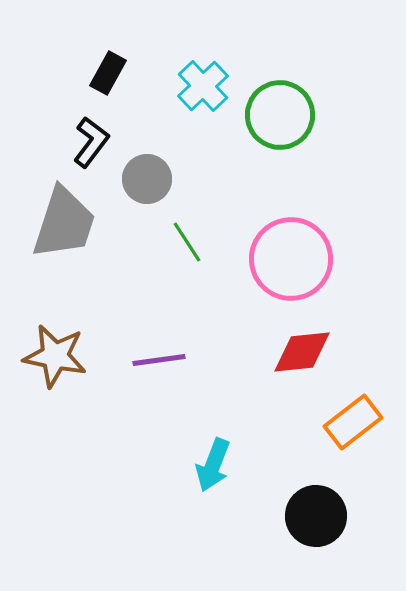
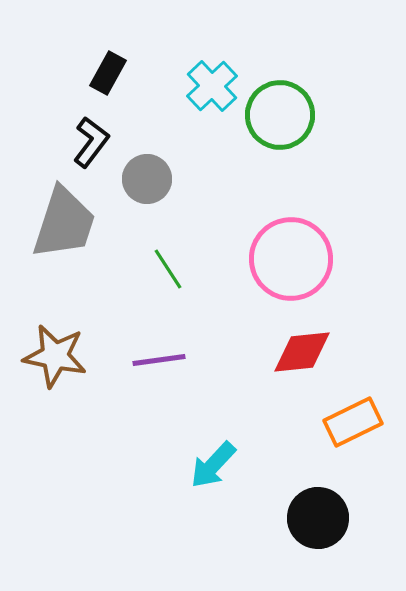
cyan cross: moved 9 px right
green line: moved 19 px left, 27 px down
orange rectangle: rotated 12 degrees clockwise
cyan arrow: rotated 22 degrees clockwise
black circle: moved 2 px right, 2 px down
